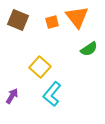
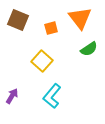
orange triangle: moved 3 px right, 1 px down
orange square: moved 1 px left, 6 px down
yellow square: moved 2 px right, 6 px up
cyan L-shape: moved 2 px down
